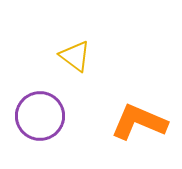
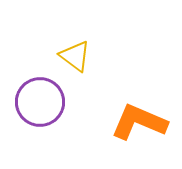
purple circle: moved 14 px up
